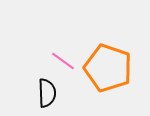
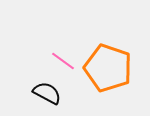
black semicircle: rotated 60 degrees counterclockwise
